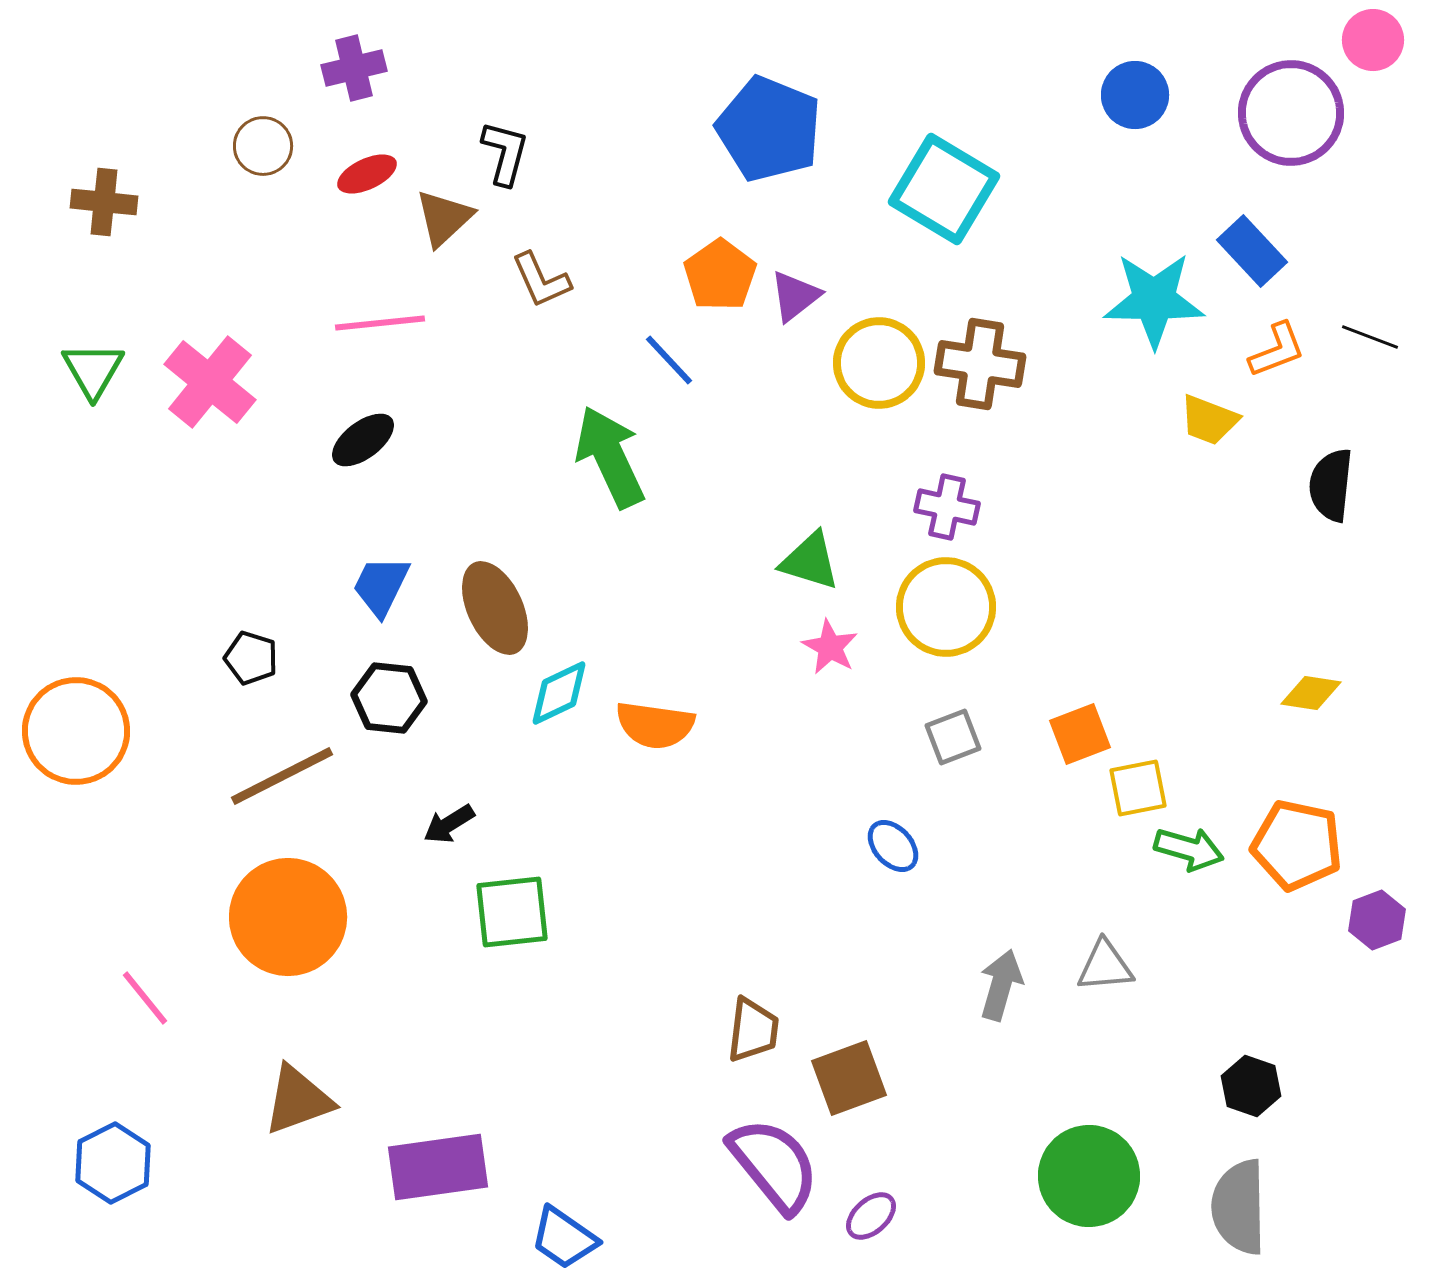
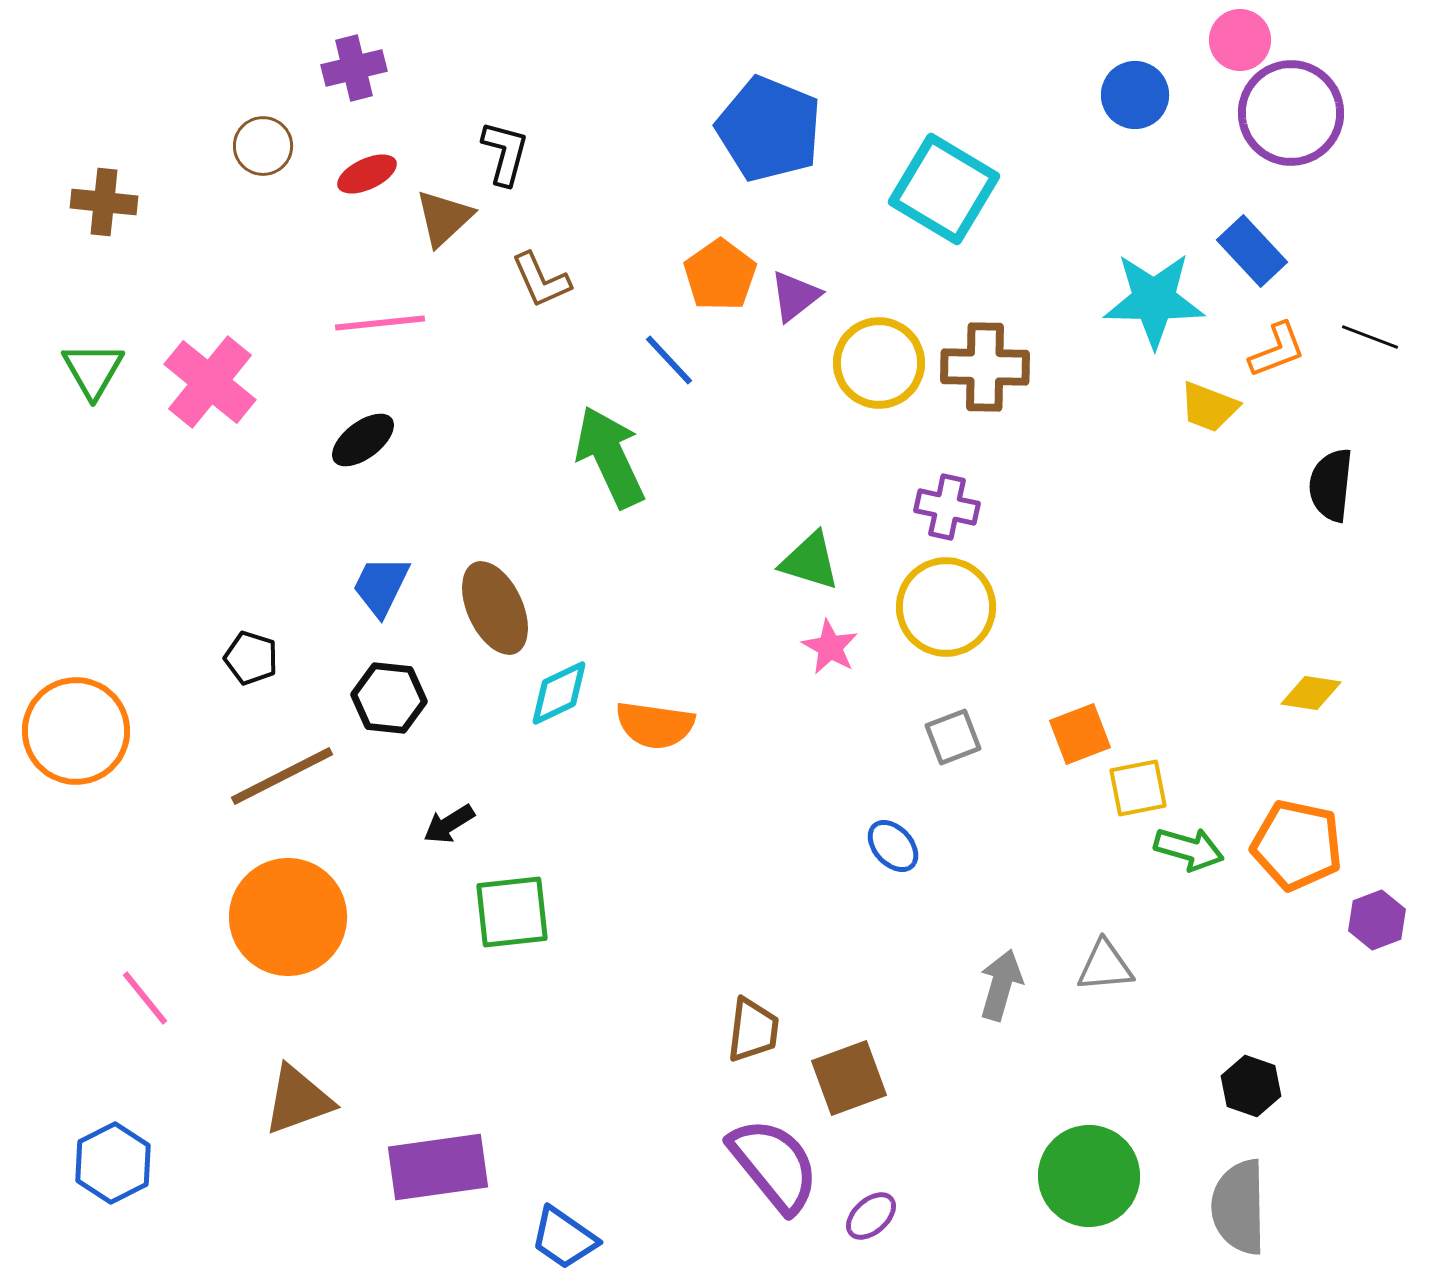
pink circle at (1373, 40): moved 133 px left
brown cross at (980, 364): moved 5 px right, 3 px down; rotated 8 degrees counterclockwise
yellow trapezoid at (1209, 420): moved 13 px up
